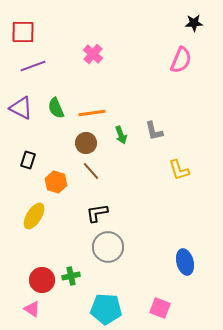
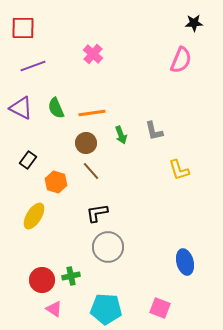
red square: moved 4 px up
black rectangle: rotated 18 degrees clockwise
pink triangle: moved 22 px right
